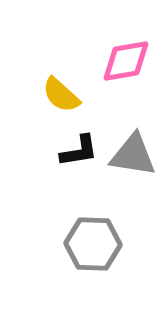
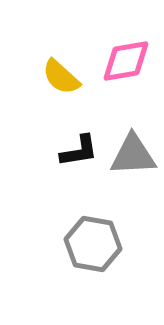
yellow semicircle: moved 18 px up
gray triangle: rotated 12 degrees counterclockwise
gray hexagon: rotated 8 degrees clockwise
